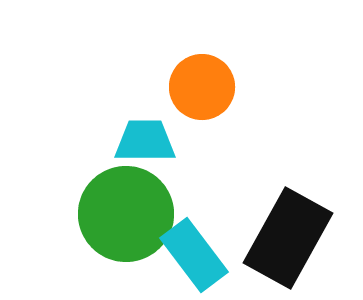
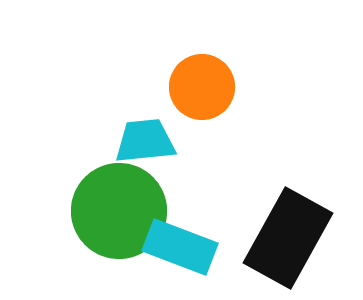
cyan trapezoid: rotated 6 degrees counterclockwise
green circle: moved 7 px left, 3 px up
cyan rectangle: moved 14 px left, 8 px up; rotated 32 degrees counterclockwise
